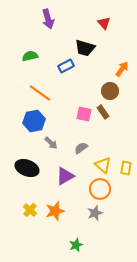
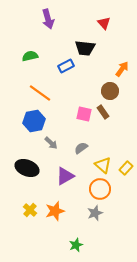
black trapezoid: rotated 10 degrees counterclockwise
yellow rectangle: rotated 32 degrees clockwise
